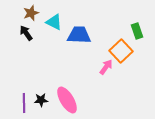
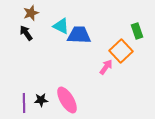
cyan triangle: moved 7 px right, 4 px down
